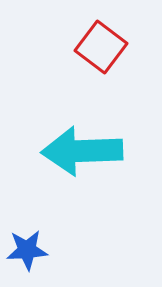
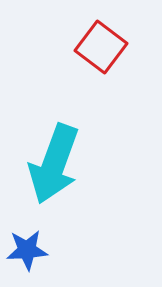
cyan arrow: moved 28 px left, 13 px down; rotated 68 degrees counterclockwise
